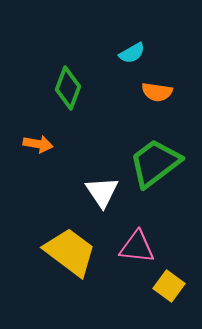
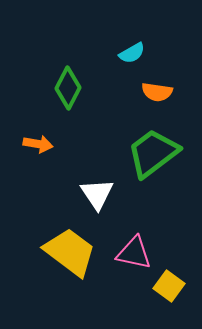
green diamond: rotated 6 degrees clockwise
green trapezoid: moved 2 px left, 10 px up
white triangle: moved 5 px left, 2 px down
pink triangle: moved 3 px left, 6 px down; rotated 6 degrees clockwise
